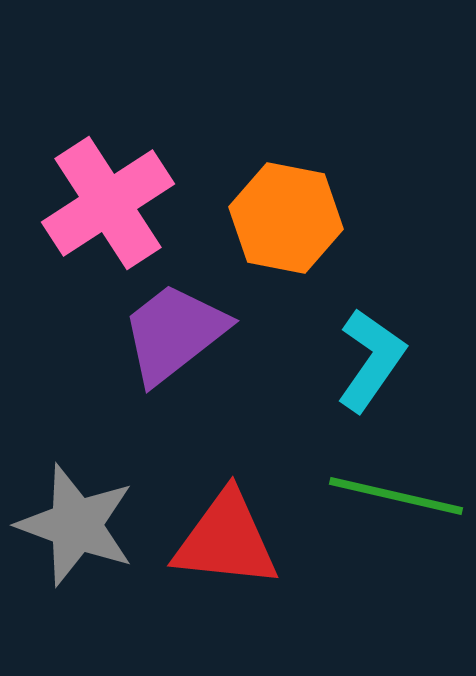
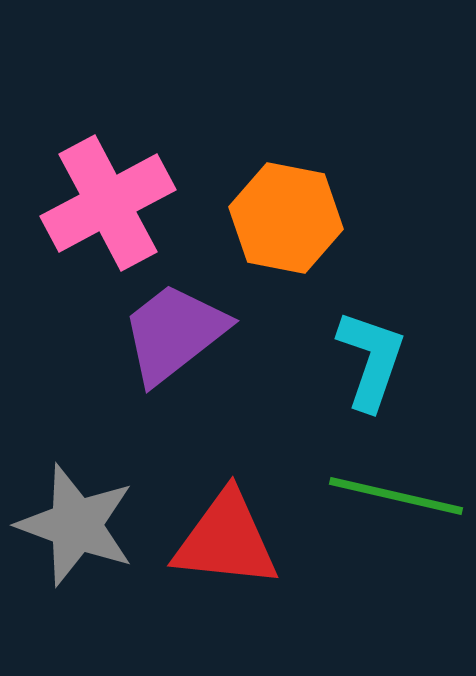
pink cross: rotated 5 degrees clockwise
cyan L-shape: rotated 16 degrees counterclockwise
